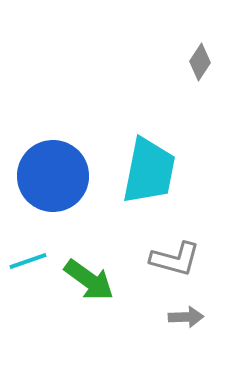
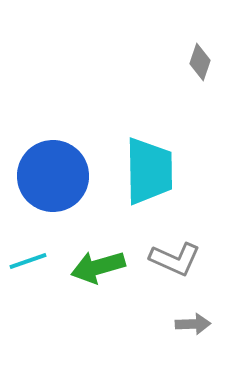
gray diamond: rotated 15 degrees counterclockwise
cyan trapezoid: rotated 12 degrees counterclockwise
gray L-shape: rotated 9 degrees clockwise
green arrow: moved 9 px right, 13 px up; rotated 128 degrees clockwise
gray arrow: moved 7 px right, 7 px down
